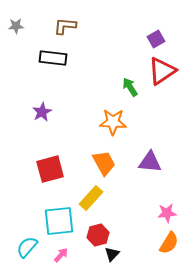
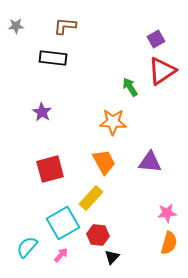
purple star: rotated 12 degrees counterclockwise
orange trapezoid: moved 1 px up
cyan square: moved 4 px right, 2 px down; rotated 24 degrees counterclockwise
red hexagon: rotated 20 degrees clockwise
orange semicircle: rotated 15 degrees counterclockwise
black triangle: moved 3 px down
